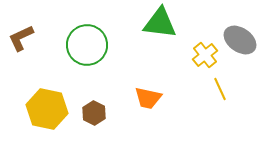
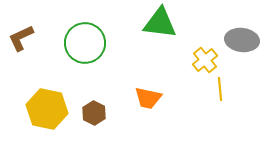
gray ellipse: moved 2 px right; rotated 28 degrees counterclockwise
green circle: moved 2 px left, 2 px up
yellow cross: moved 5 px down
yellow line: rotated 20 degrees clockwise
